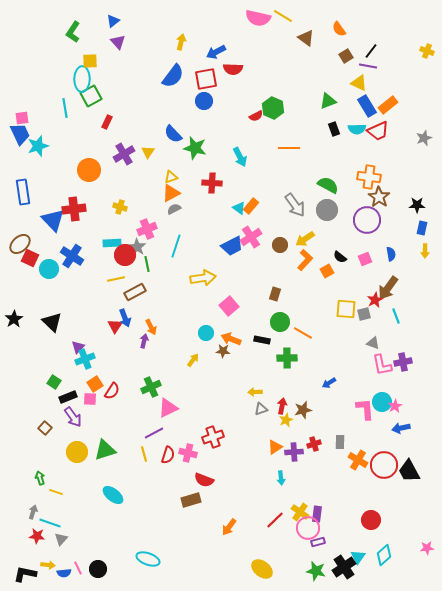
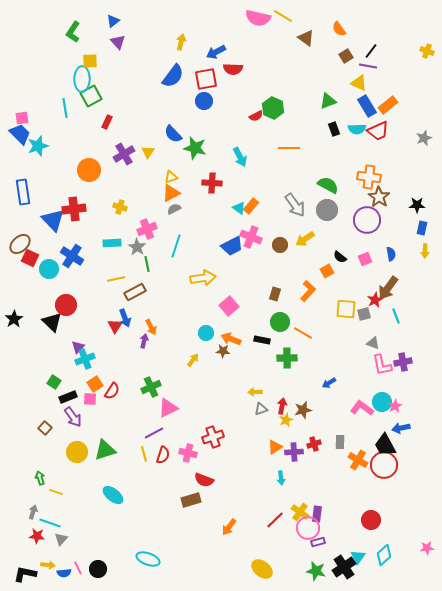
blue trapezoid at (20, 134): rotated 20 degrees counterclockwise
pink cross at (251, 237): rotated 35 degrees counterclockwise
red circle at (125, 255): moved 59 px left, 50 px down
orange L-shape at (305, 260): moved 3 px right, 31 px down
pink L-shape at (365, 409): moved 3 px left, 1 px up; rotated 50 degrees counterclockwise
red semicircle at (168, 455): moved 5 px left
black trapezoid at (409, 471): moved 24 px left, 26 px up
